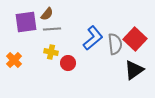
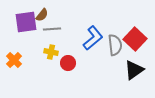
brown semicircle: moved 5 px left, 1 px down
gray semicircle: moved 1 px down
